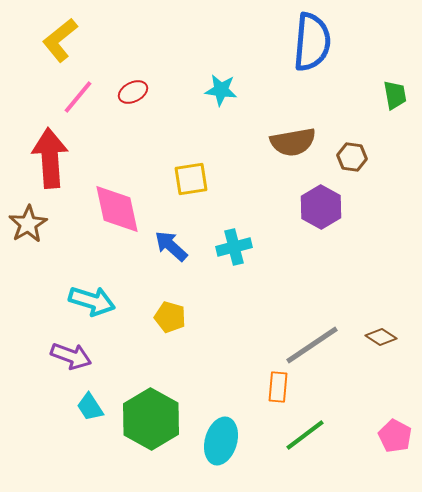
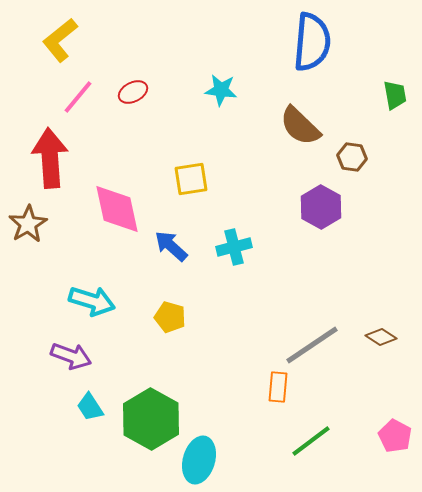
brown semicircle: moved 7 px right, 16 px up; rotated 54 degrees clockwise
green line: moved 6 px right, 6 px down
cyan ellipse: moved 22 px left, 19 px down
